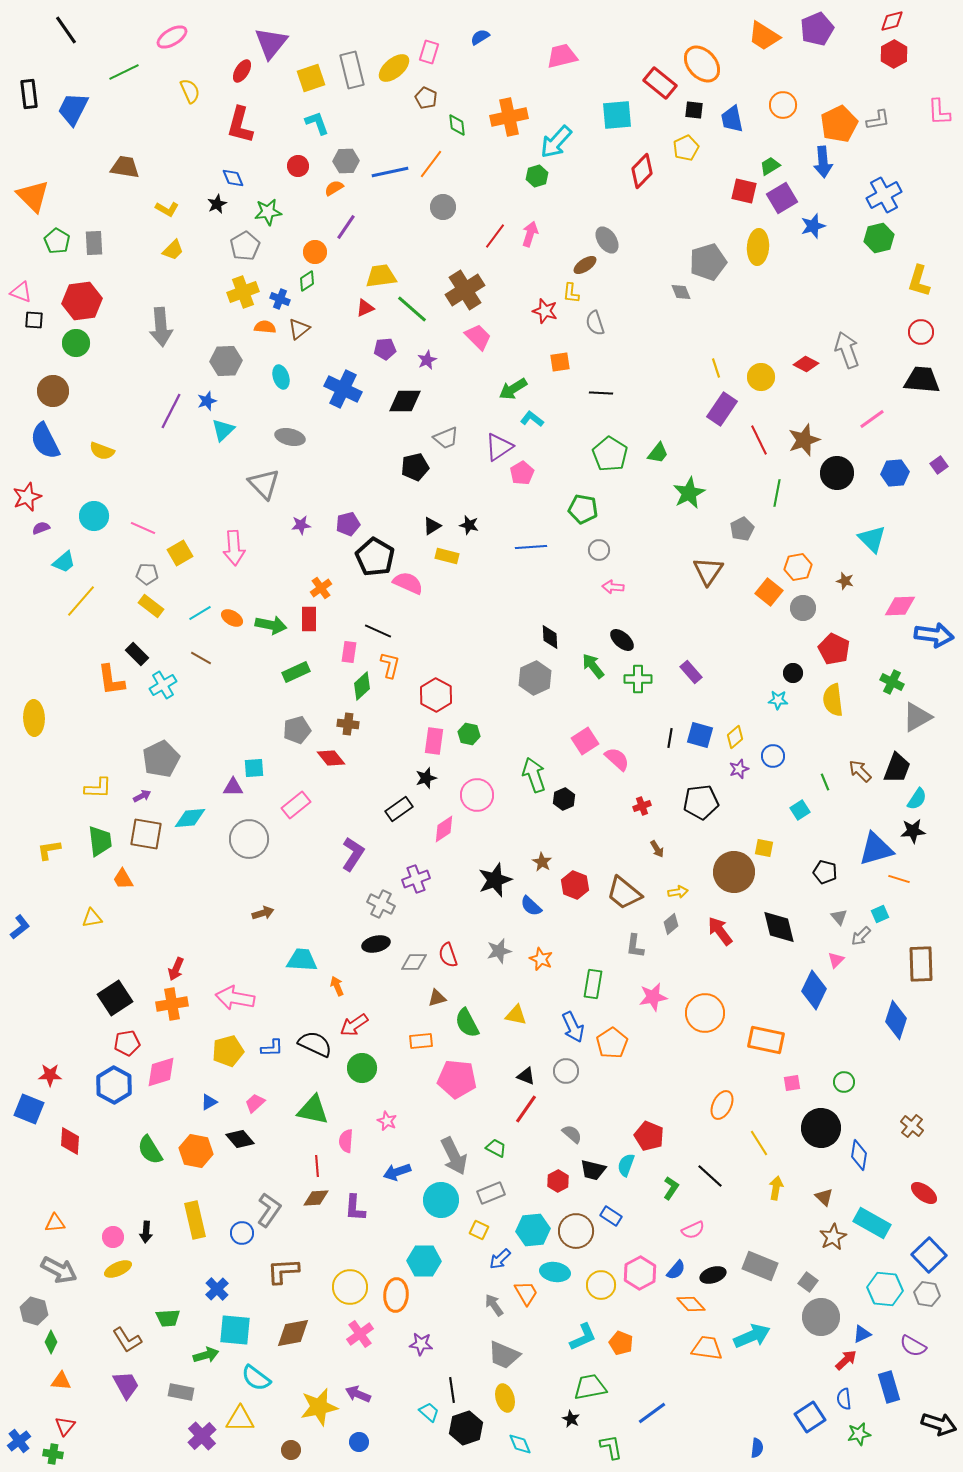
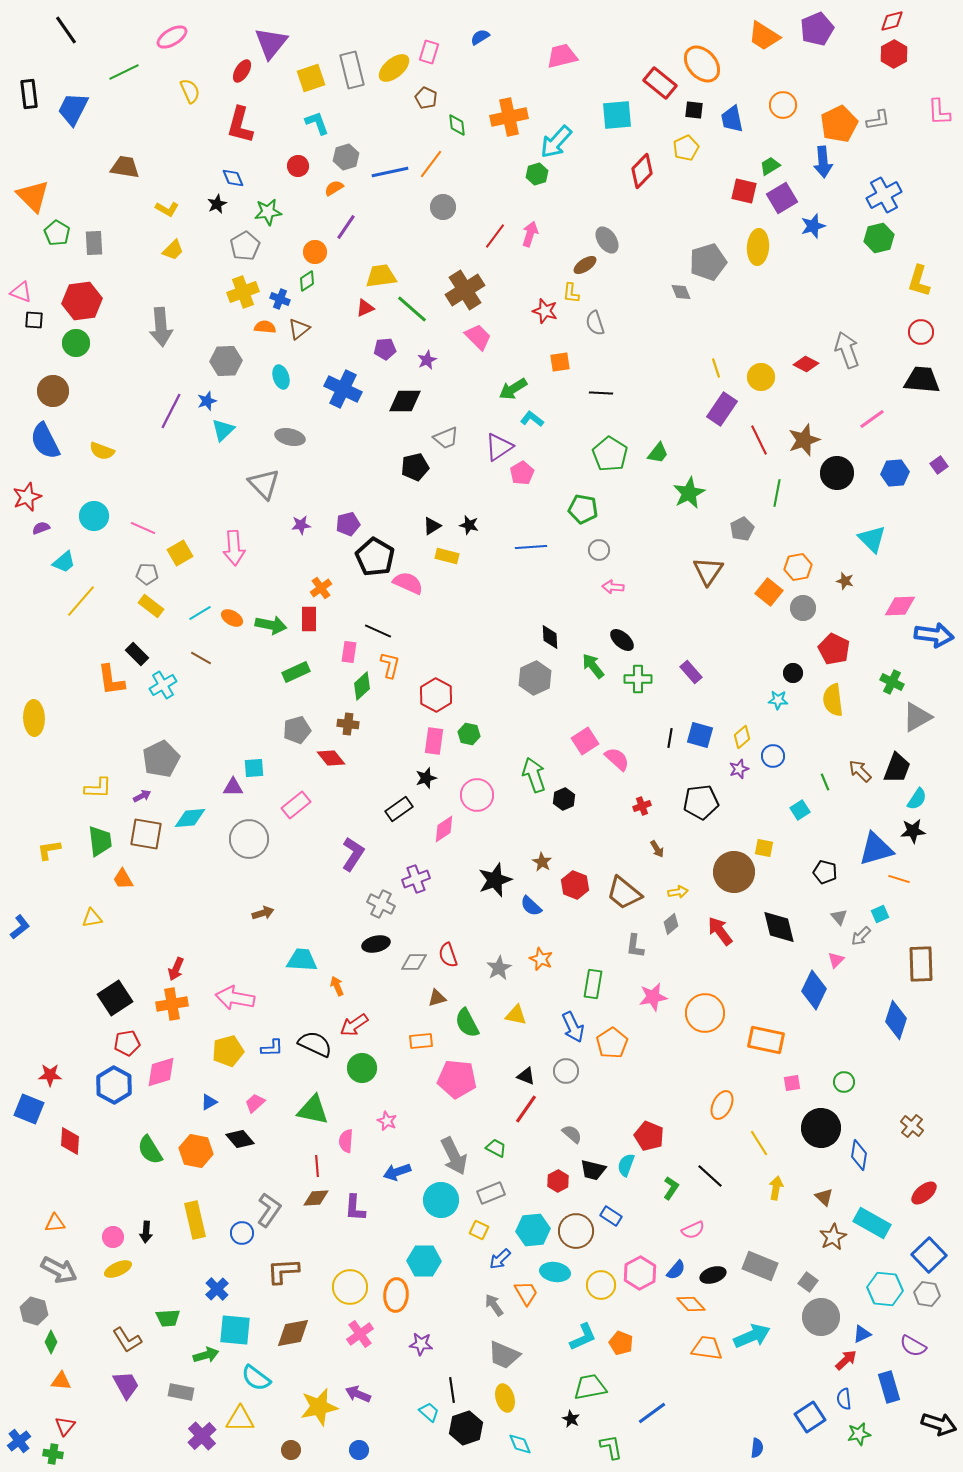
gray hexagon at (346, 161): moved 4 px up; rotated 15 degrees counterclockwise
green hexagon at (537, 176): moved 2 px up
green pentagon at (57, 241): moved 8 px up
yellow diamond at (735, 737): moved 7 px right
gray star at (499, 951): moved 17 px down; rotated 15 degrees counterclockwise
red ellipse at (924, 1193): rotated 76 degrees counterclockwise
blue circle at (359, 1442): moved 8 px down
